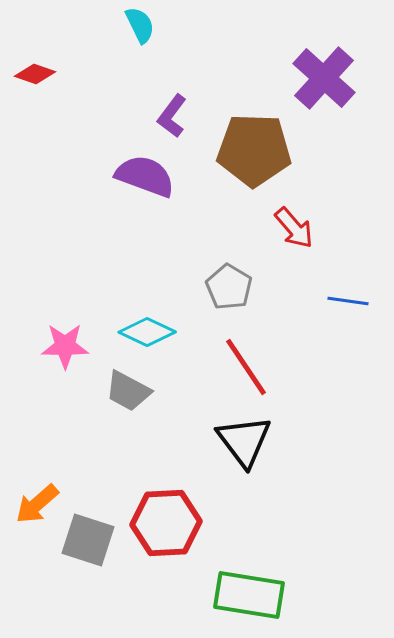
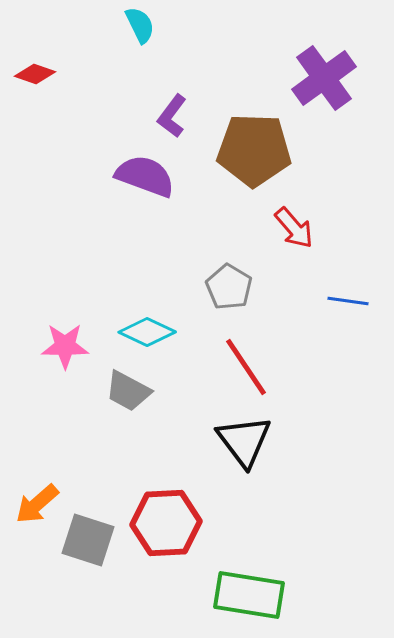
purple cross: rotated 12 degrees clockwise
